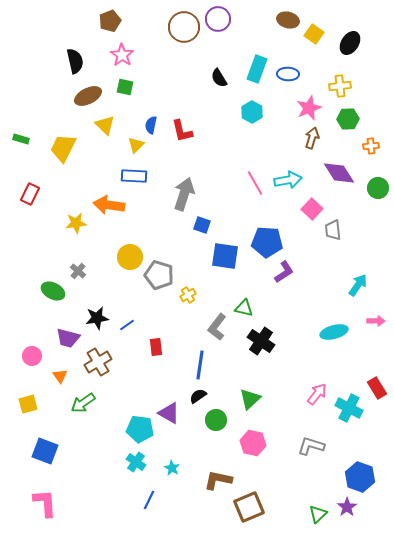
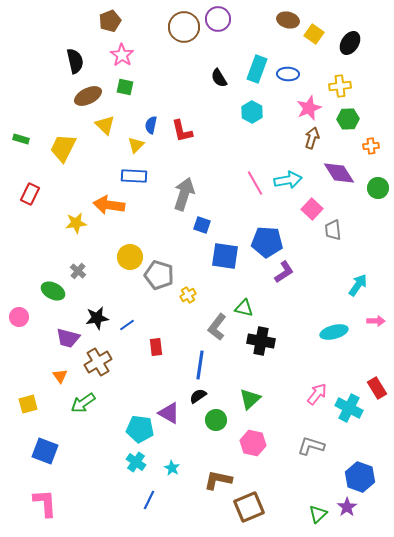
black cross at (261, 341): rotated 24 degrees counterclockwise
pink circle at (32, 356): moved 13 px left, 39 px up
